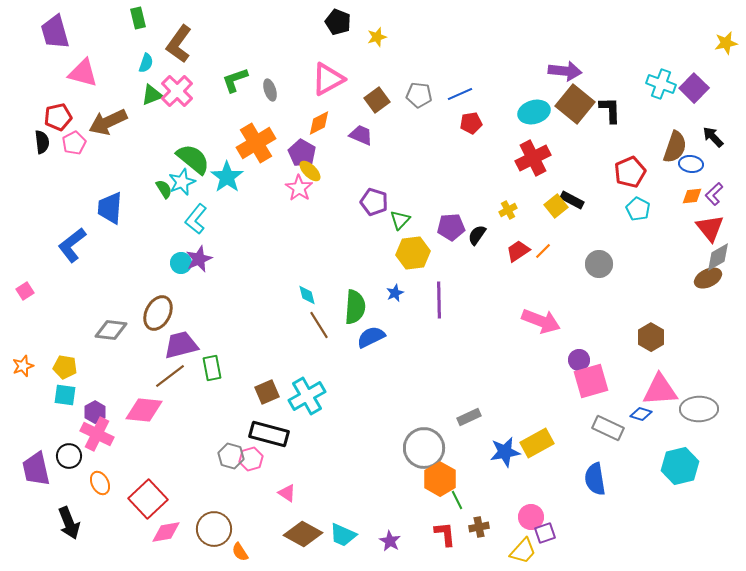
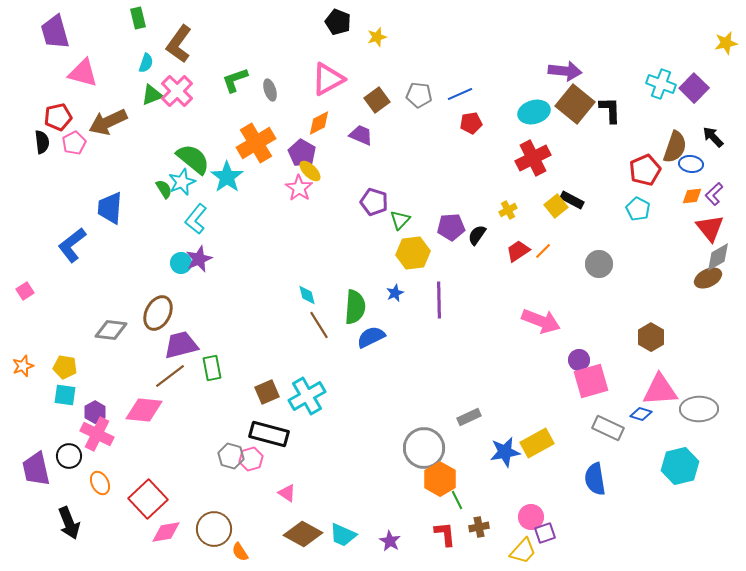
red pentagon at (630, 172): moved 15 px right, 2 px up
